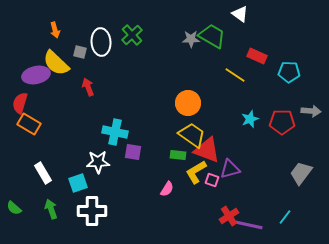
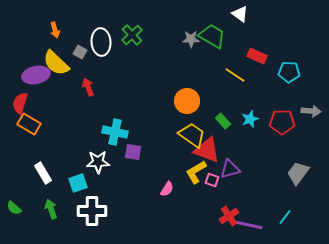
gray square: rotated 16 degrees clockwise
orange circle: moved 1 px left, 2 px up
green rectangle: moved 45 px right, 34 px up; rotated 42 degrees clockwise
gray trapezoid: moved 3 px left
